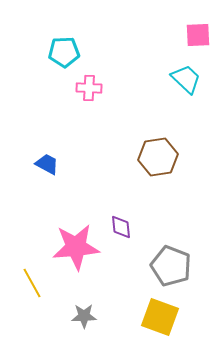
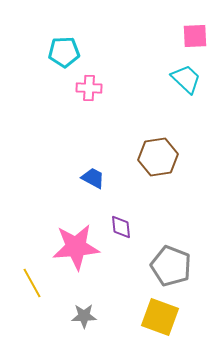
pink square: moved 3 px left, 1 px down
blue trapezoid: moved 46 px right, 14 px down
